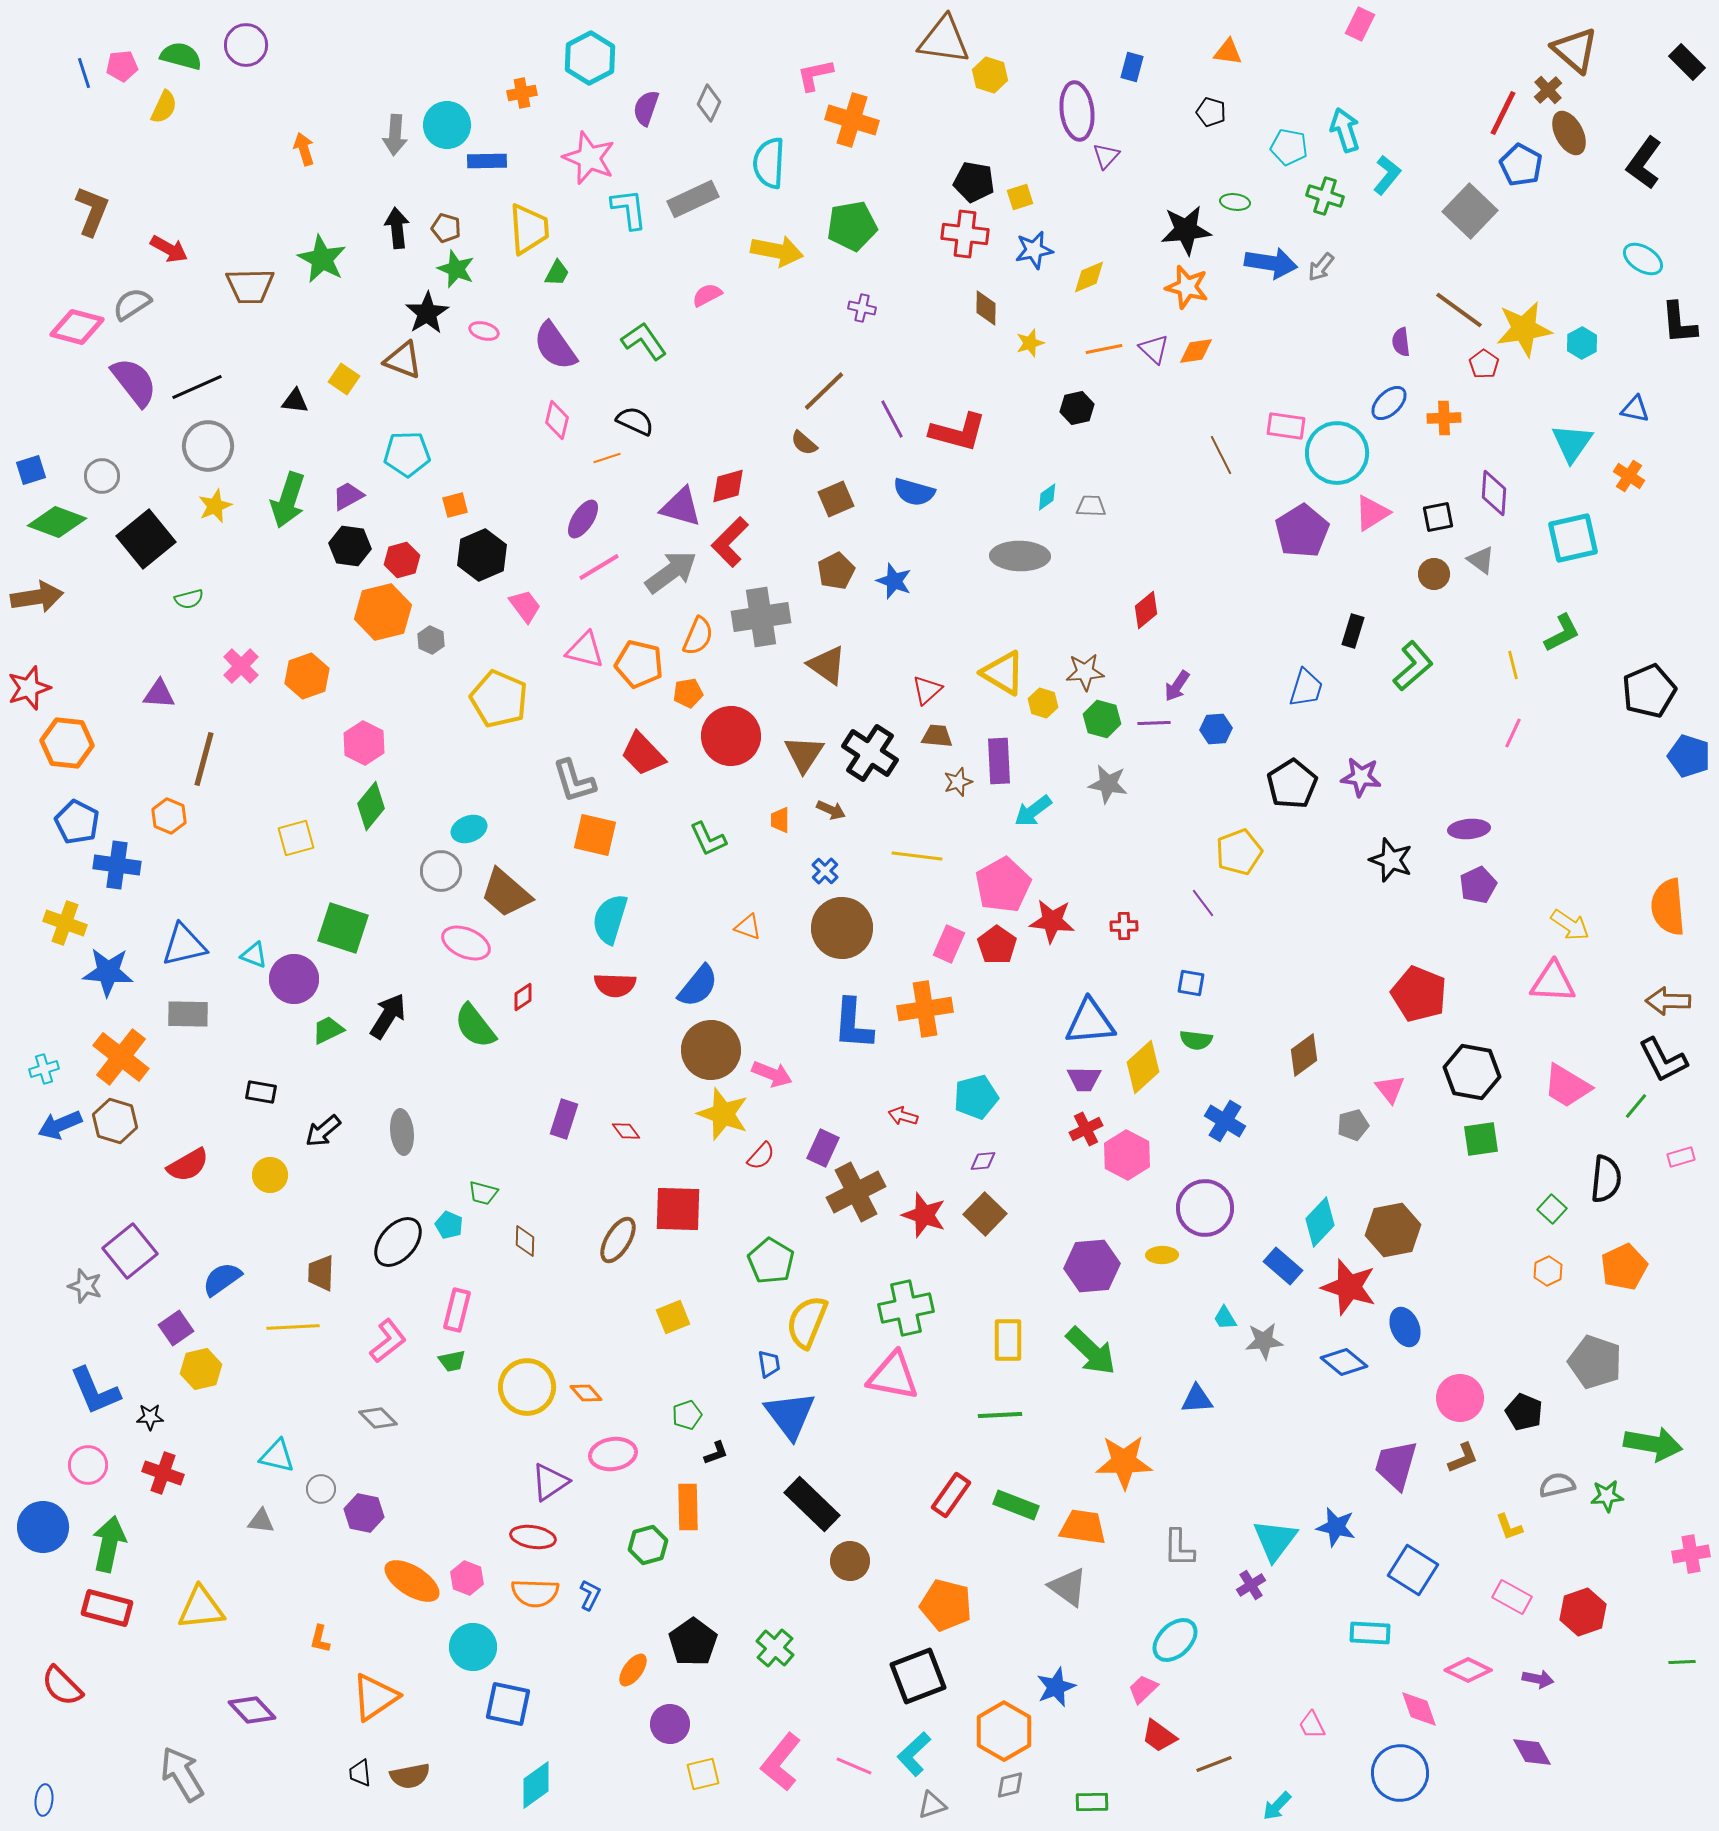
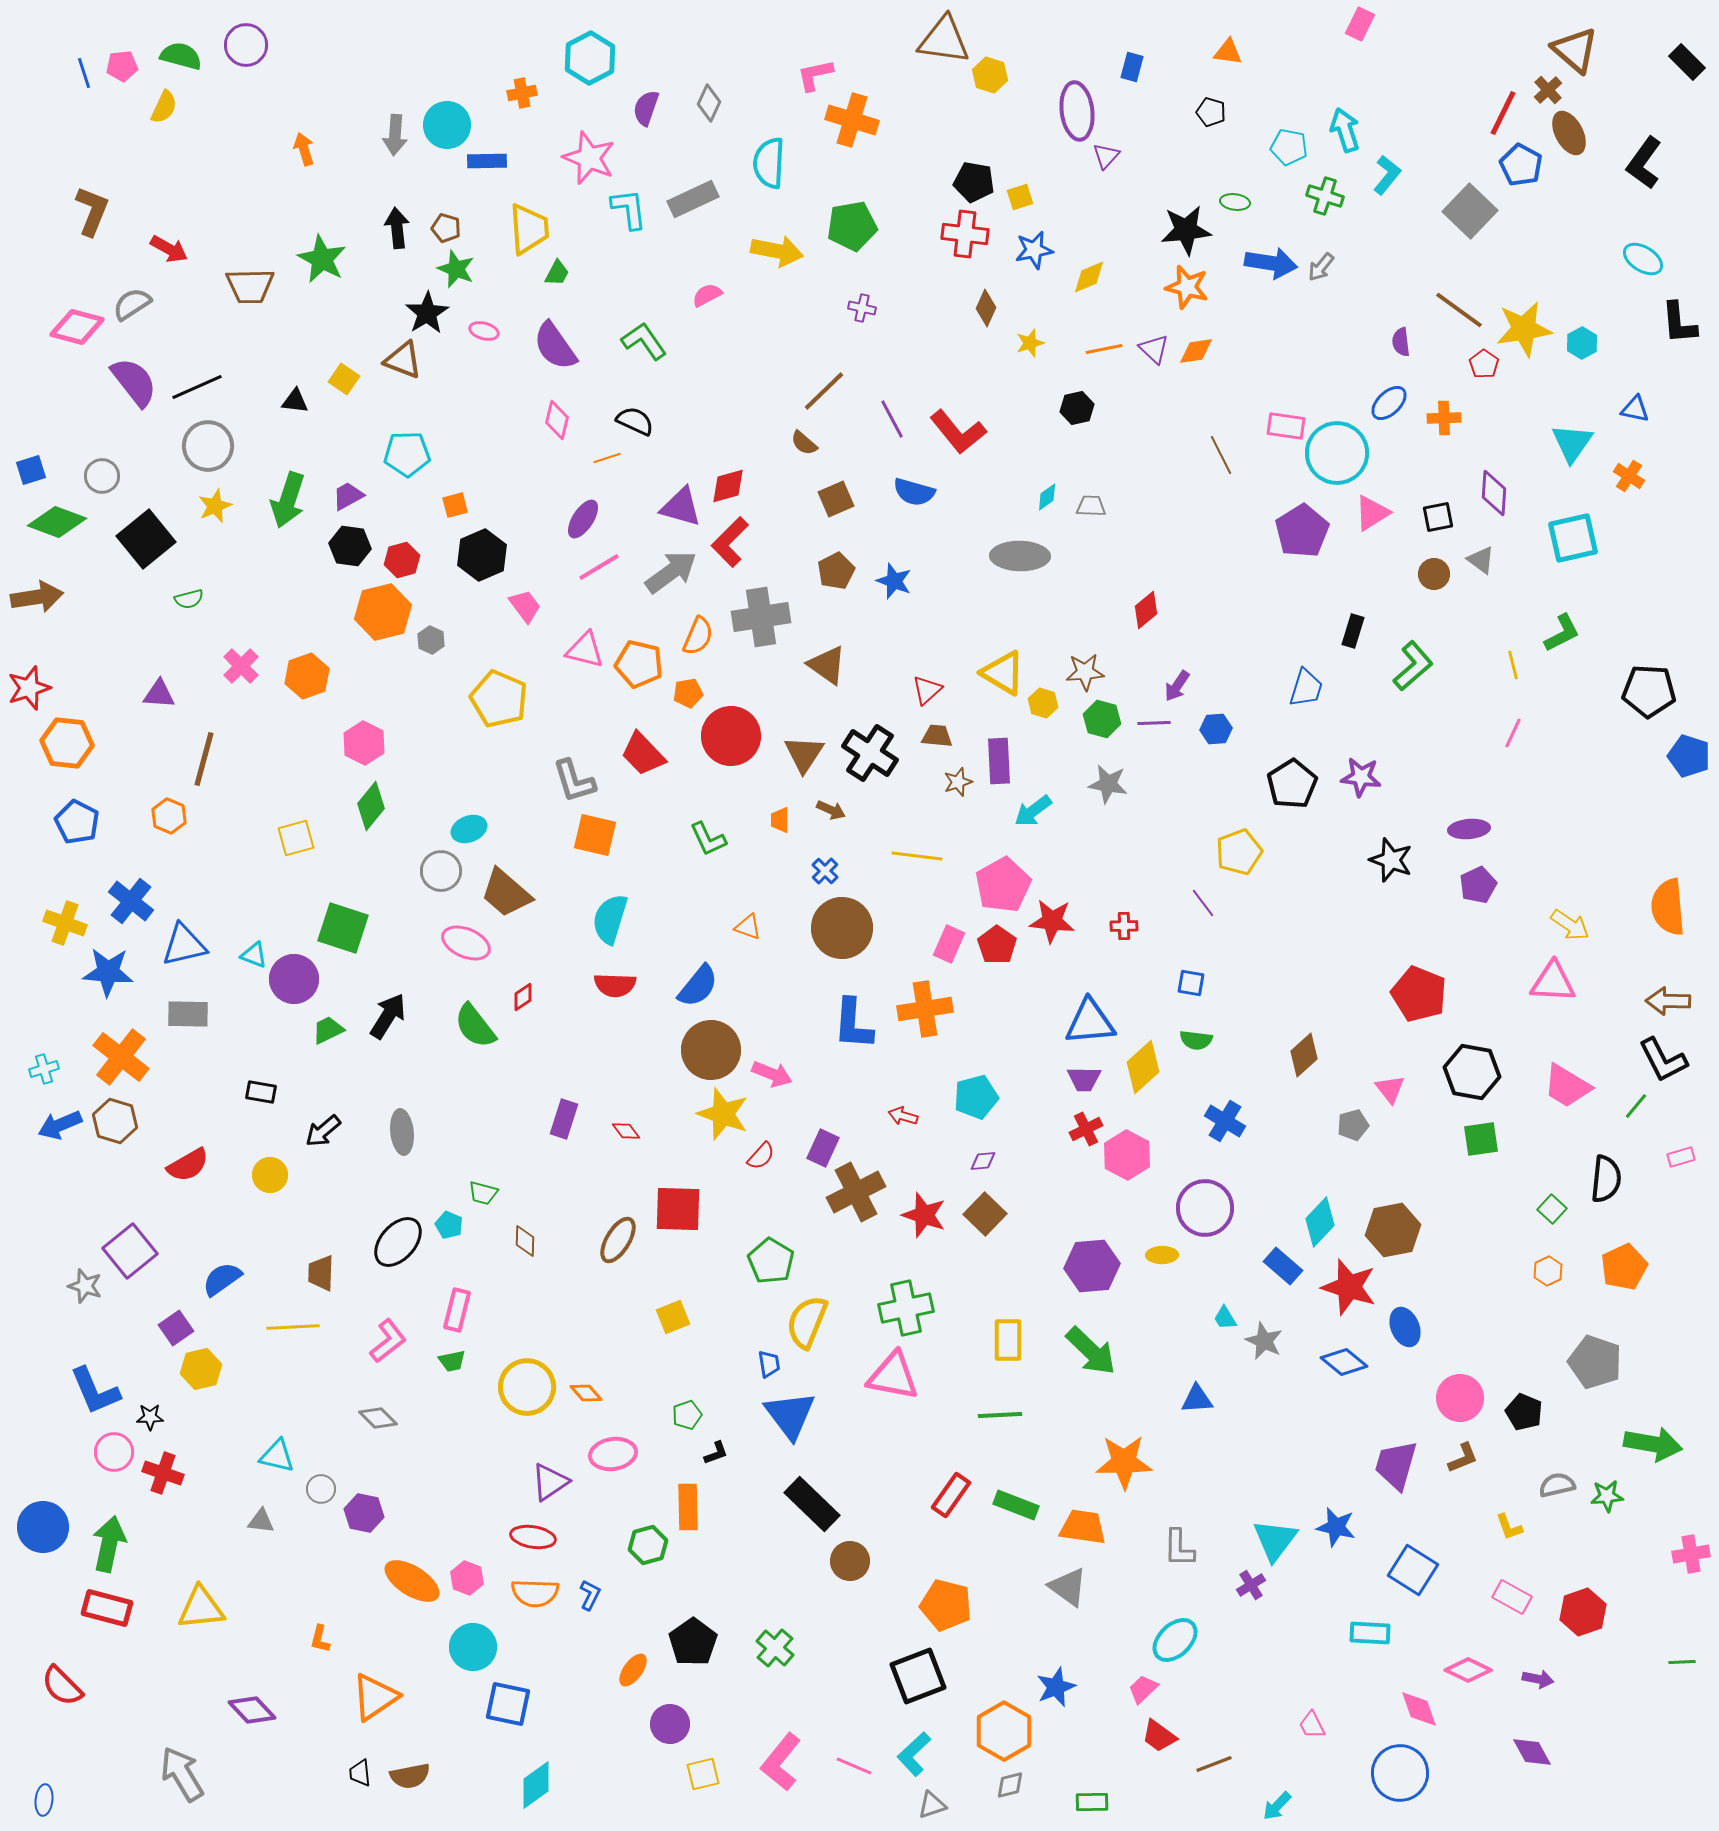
brown diamond at (986, 308): rotated 24 degrees clockwise
red L-shape at (958, 432): rotated 36 degrees clockwise
black pentagon at (1649, 691): rotated 26 degrees clockwise
blue cross at (117, 865): moved 14 px right, 36 px down; rotated 30 degrees clockwise
brown diamond at (1304, 1055): rotated 6 degrees counterclockwise
gray star at (1264, 1341): rotated 30 degrees clockwise
pink circle at (88, 1465): moved 26 px right, 13 px up
